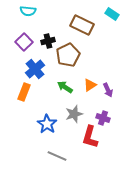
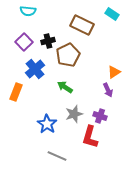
orange triangle: moved 24 px right, 13 px up
orange rectangle: moved 8 px left
purple cross: moved 3 px left, 2 px up
